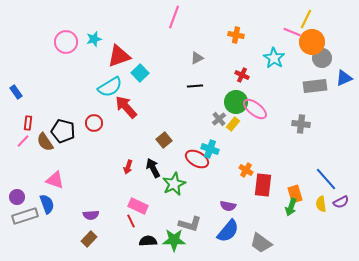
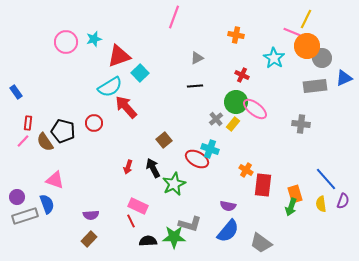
orange circle at (312, 42): moved 5 px left, 4 px down
gray cross at (219, 119): moved 3 px left
purple semicircle at (341, 202): moved 2 px right, 1 px up; rotated 42 degrees counterclockwise
green star at (174, 240): moved 3 px up
